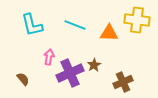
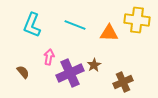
cyan L-shape: rotated 35 degrees clockwise
brown semicircle: moved 7 px up
